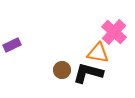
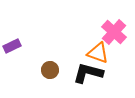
purple rectangle: moved 1 px down
orange triangle: rotated 10 degrees clockwise
brown circle: moved 12 px left
